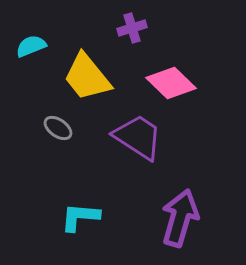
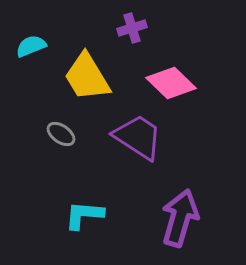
yellow trapezoid: rotated 8 degrees clockwise
gray ellipse: moved 3 px right, 6 px down
cyan L-shape: moved 4 px right, 2 px up
